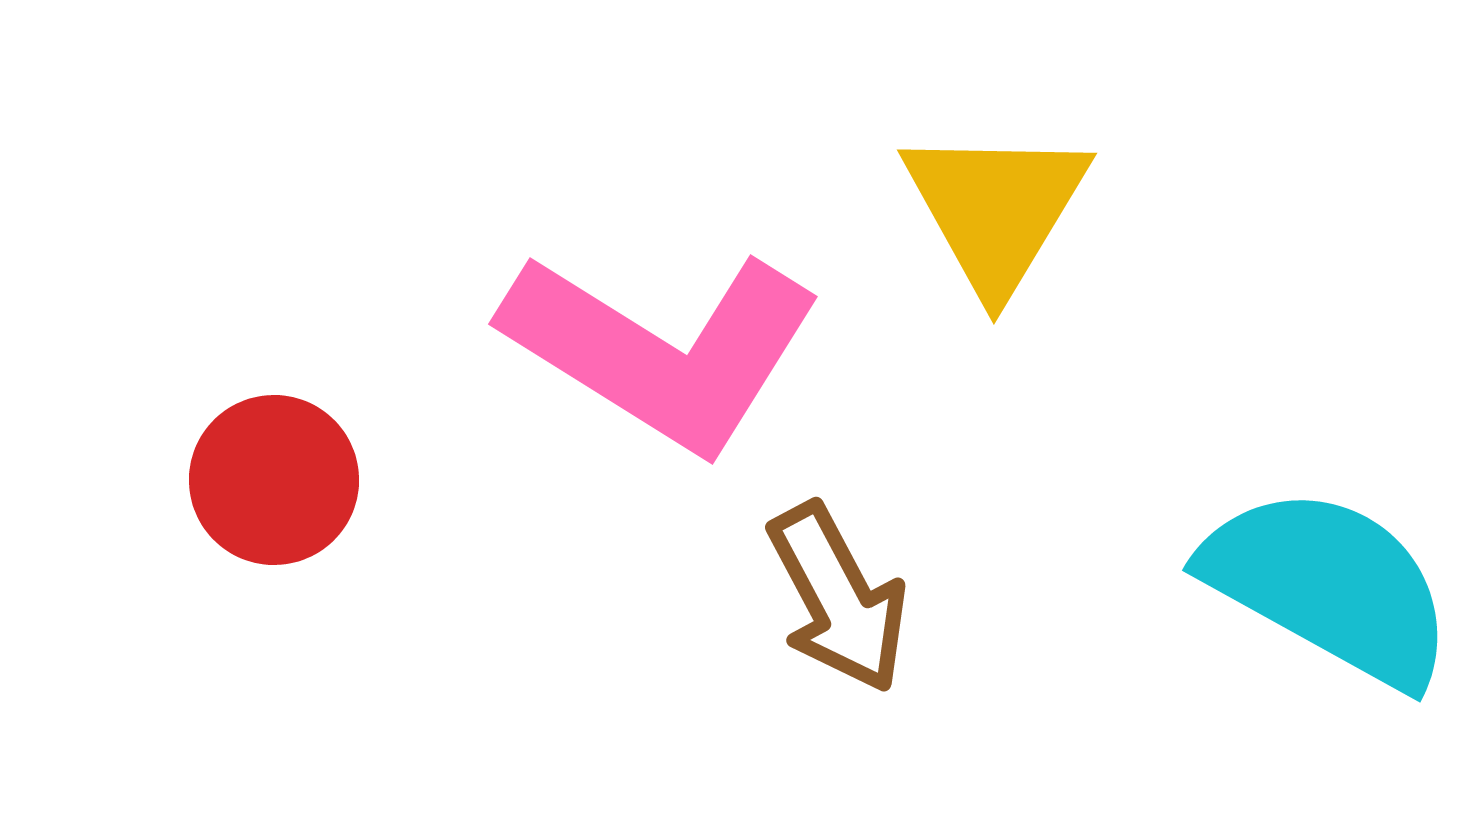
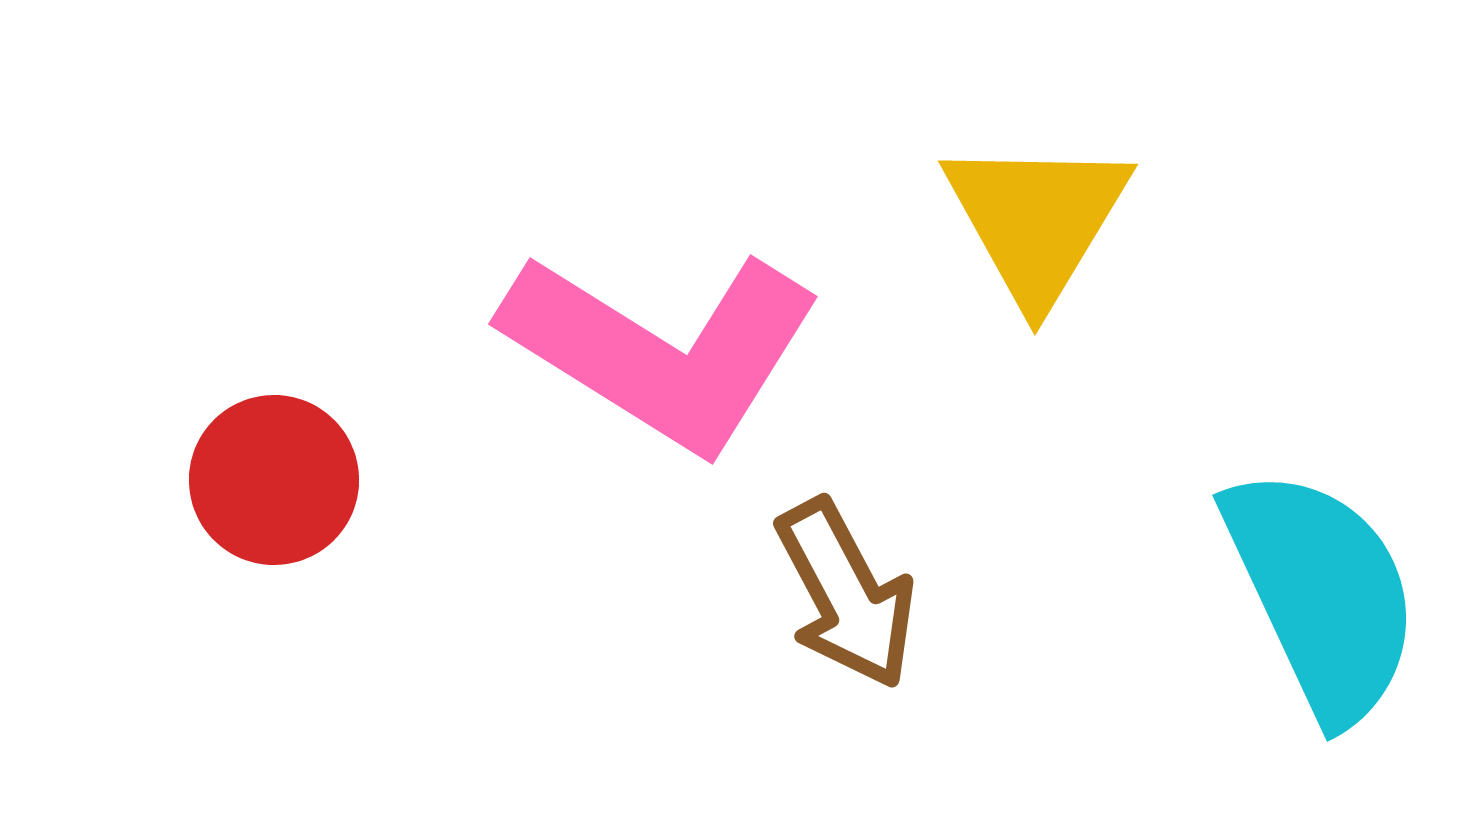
yellow triangle: moved 41 px right, 11 px down
cyan semicircle: moved 7 px left, 8 px down; rotated 36 degrees clockwise
brown arrow: moved 8 px right, 4 px up
